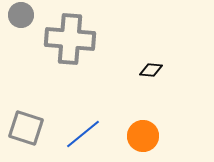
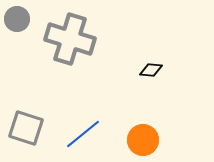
gray circle: moved 4 px left, 4 px down
gray cross: rotated 12 degrees clockwise
orange circle: moved 4 px down
